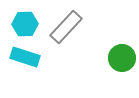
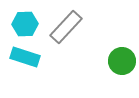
green circle: moved 3 px down
